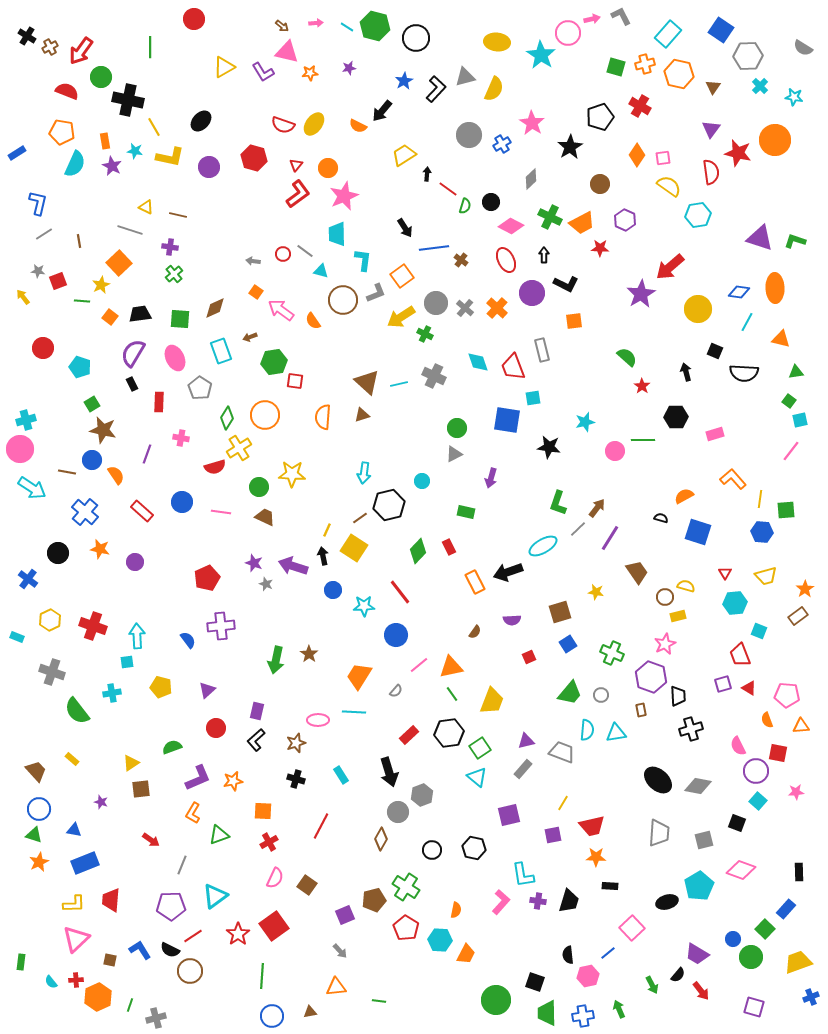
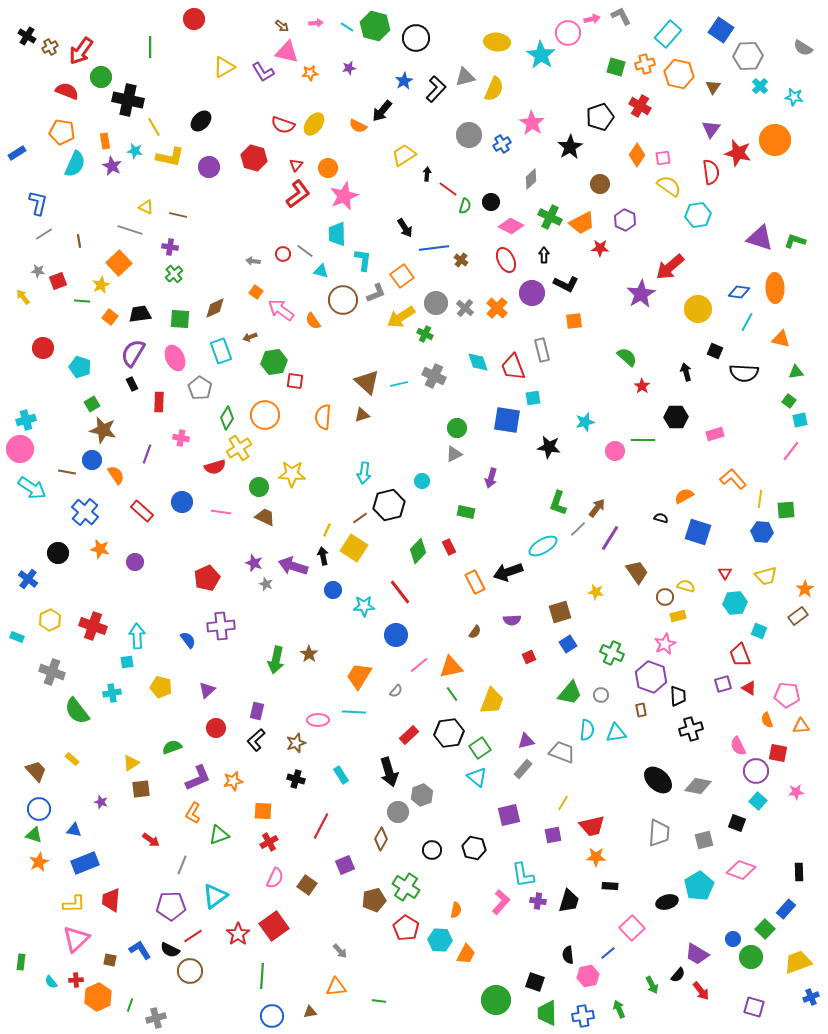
purple square at (345, 915): moved 50 px up
